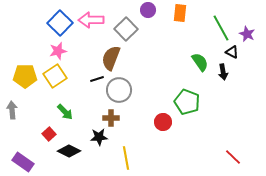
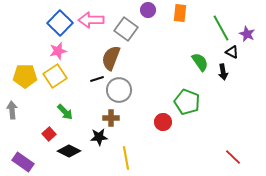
gray square: rotated 10 degrees counterclockwise
